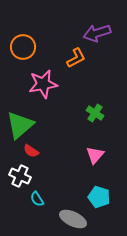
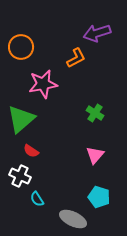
orange circle: moved 2 px left
green triangle: moved 1 px right, 6 px up
